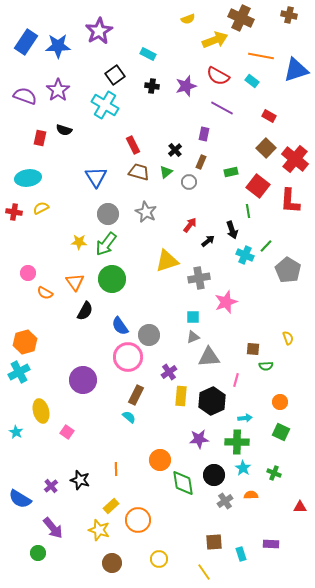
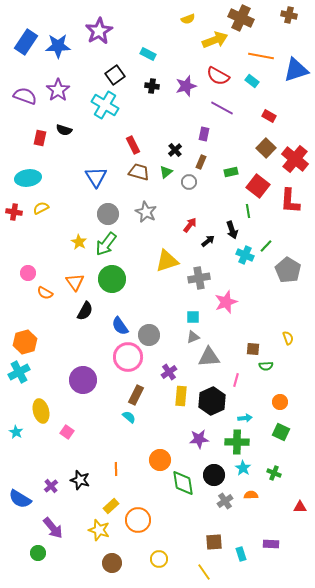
yellow star at (79, 242): rotated 28 degrees clockwise
